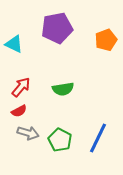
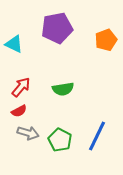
blue line: moved 1 px left, 2 px up
